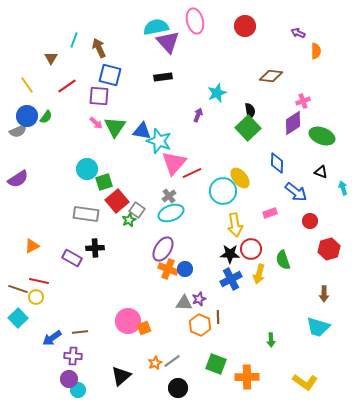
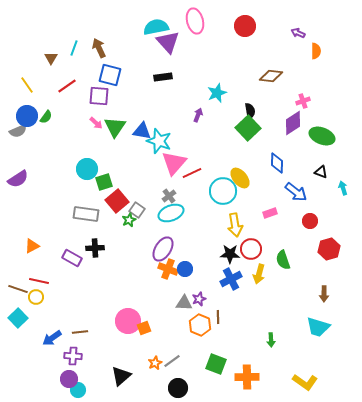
cyan line at (74, 40): moved 8 px down
